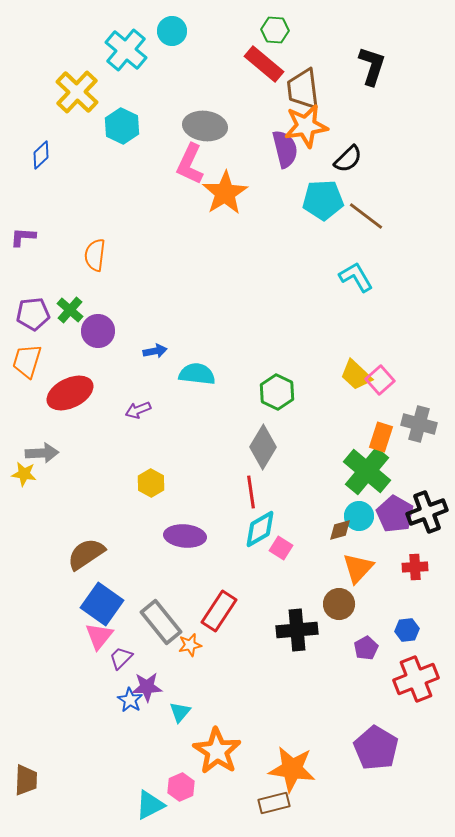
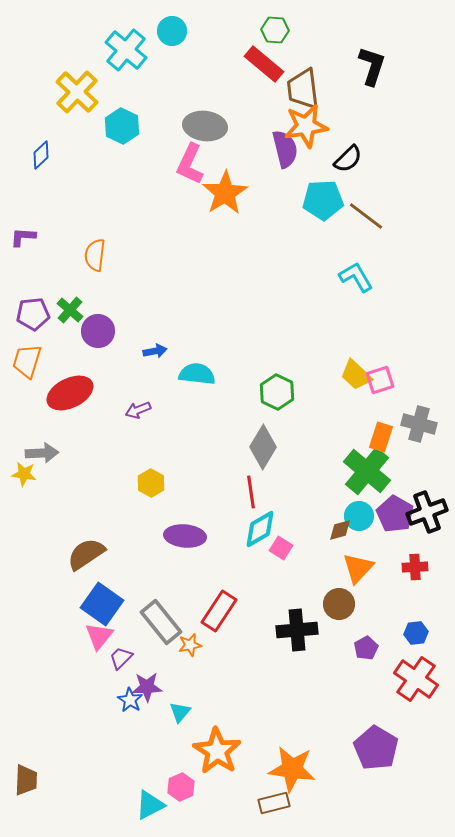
pink square at (380, 380): rotated 24 degrees clockwise
blue hexagon at (407, 630): moved 9 px right, 3 px down
red cross at (416, 679): rotated 33 degrees counterclockwise
